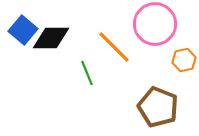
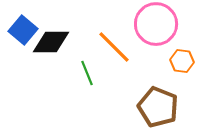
pink circle: moved 1 px right
black diamond: moved 4 px down
orange hexagon: moved 2 px left, 1 px down; rotated 20 degrees clockwise
